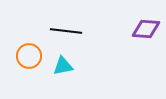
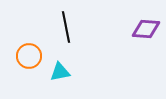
black line: moved 4 px up; rotated 72 degrees clockwise
cyan triangle: moved 3 px left, 6 px down
